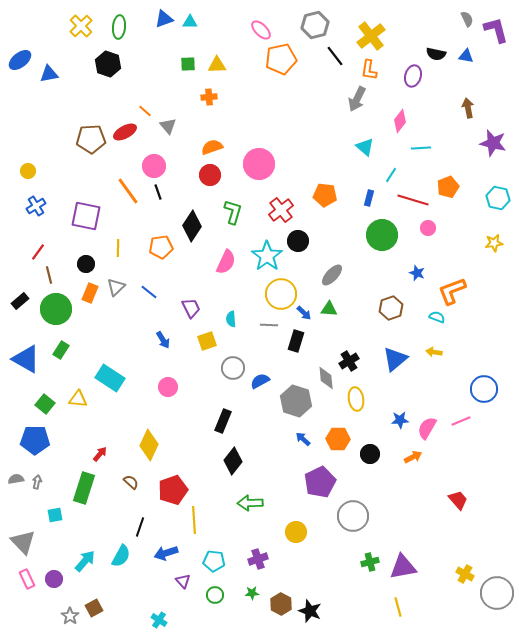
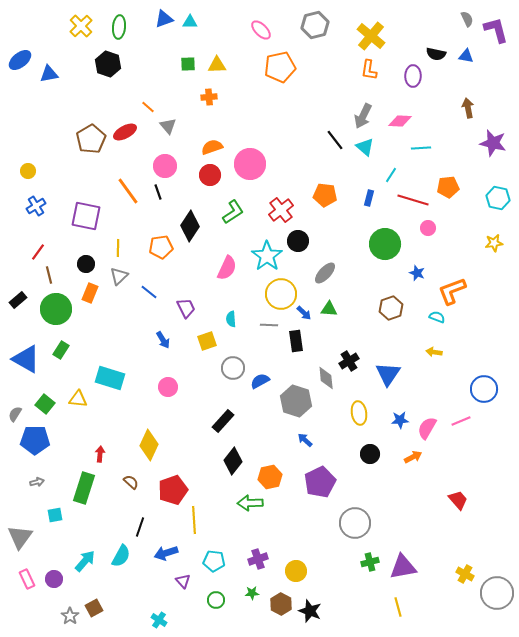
yellow cross at (371, 36): rotated 12 degrees counterclockwise
black line at (335, 56): moved 84 px down
orange pentagon at (281, 59): moved 1 px left, 8 px down
purple ellipse at (413, 76): rotated 15 degrees counterclockwise
gray arrow at (357, 99): moved 6 px right, 17 px down
orange line at (145, 111): moved 3 px right, 4 px up
pink diamond at (400, 121): rotated 55 degrees clockwise
brown pentagon at (91, 139): rotated 28 degrees counterclockwise
pink circle at (259, 164): moved 9 px left
pink circle at (154, 166): moved 11 px right
orange pentagon at (448, 187): rotated 15 degrees clockwise
green L-shape at (233, 212): rotated 40 degrees clockwise
black diamond at (192, 226): moved 2 px left
green circle at (382, 235): moved 3 px right, 9 px down
pink semicircle at (226, 262): moved 1 px right, 6 px down
gray ellipse at (332, 275): moved 7 px left, 2 px up
gray triangle at (116, 287): moved 3 px right, 11 px up
black rectangle at (20, 301): moved 2 px left, 1 px up
purple trapezoid at (191, 308): moved 5 px left
black rectangle at (296, 341): rotated 25 degrees counterclockwise
blue triangle at (395, 359): moved 7 px left, 15 px down; rotated 16 degrees counterclockwise
cyan rectangle at (110, 378): rotated 16 degrees counterclockwise
yellow ellipse at (356, 399): moved 3 px right, 14 px down
black rectangle at (223, 421): rotated 20 degrees clockwise
blue arrow at (303, 439): moved 2 px right, 1 px down
orange hexagon at (338, 439): moved 68 px left, 38 px down; rotated 15 degrees counterclockwise
red arrow at (100, 454): rotated 35 degrees counterclockwise
gray semicircle at (16, 479): moved 1 px left, 65 px up; rotated 49 degrees counterclockwise
gray arrow at (37, 482): rotated 64 degrees clockwise
gray circle at (353, 516): moved 2 px right, 7 px down
yellow circle at (296, 532): moved 39 px down
gray triangle at (23, 542): moved 3 px left, 5 px up; rotated 20 degrees clockwise
green circle at (215, 595): moved 1 px right, 5 px down
